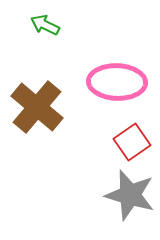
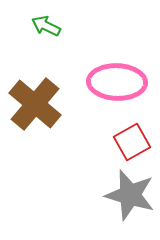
green arrow: moved 1 px right, 1 px down
brown cross: moved 2 px left, 3 px up
red square: rotated 6 degrees clockwise
